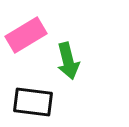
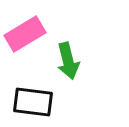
pink rectangle: moved 1 px left, 1 px up
